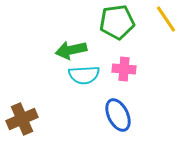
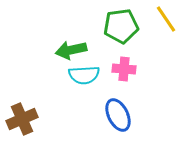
green pentagon: moved 4 px right, 4 px down
